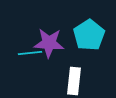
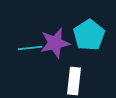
purple star: moved 6 px right; rotated 16 degrees counterclockwise
cyan line: moved 5 px up
